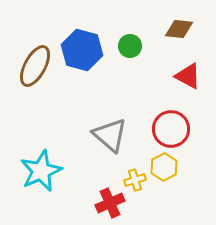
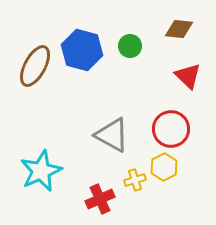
red triangle: rotated 16 degrees clockwise
gray triangle: moved 2 px right; rotated 12 degrees counterclockwise
red cross: moved 10 px left, 4 px up
